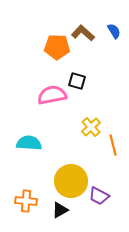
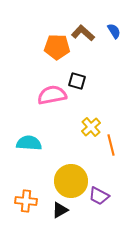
orange line: moved 2 px left
